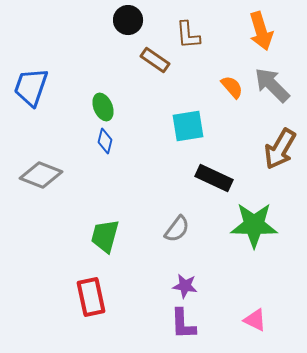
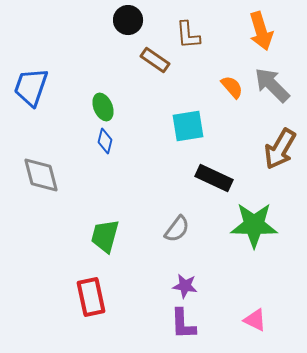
gray diamond: rotated 54 degrees clockwise
